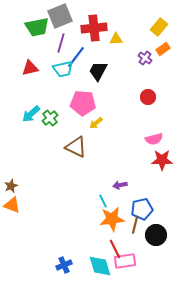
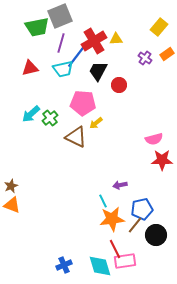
red cross: moved 13 px down; rotated 25 degrees counterclockwise
orange rectangle: moved 4 px right, 5 px down
red circle: moved 29 px left, 12 px up
brown triangle: moved 10 px up
brown line: rotated 24 degrees clockwise
